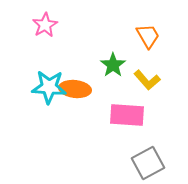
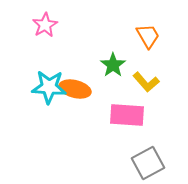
yellow L-shape: moved 1 px left, 2 px down
orange ellipse: rotated 8 degrees clockwise
